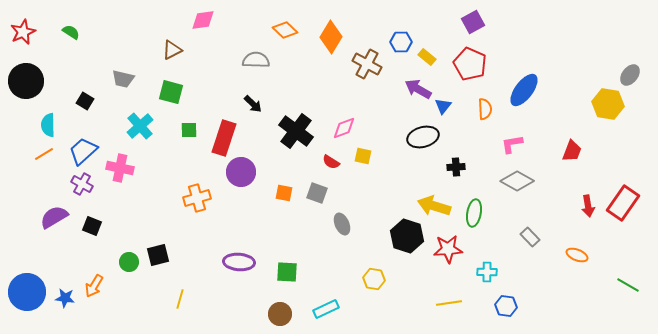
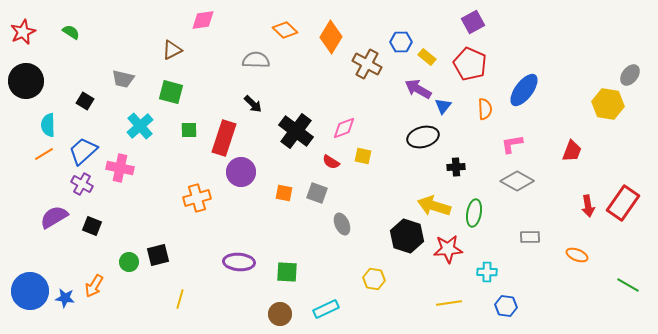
gray rectangle at (530, 237): rotated 48 degrees counterclockwise
blue circle at (27, 292): moved 3 px right, 1 px up
